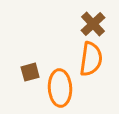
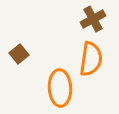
brown cross: moved 5 px up; rotated 15 degrees clockwise
brown square: moved 11 px left, 18 px up; rotated 24 degrees counterclockwise
